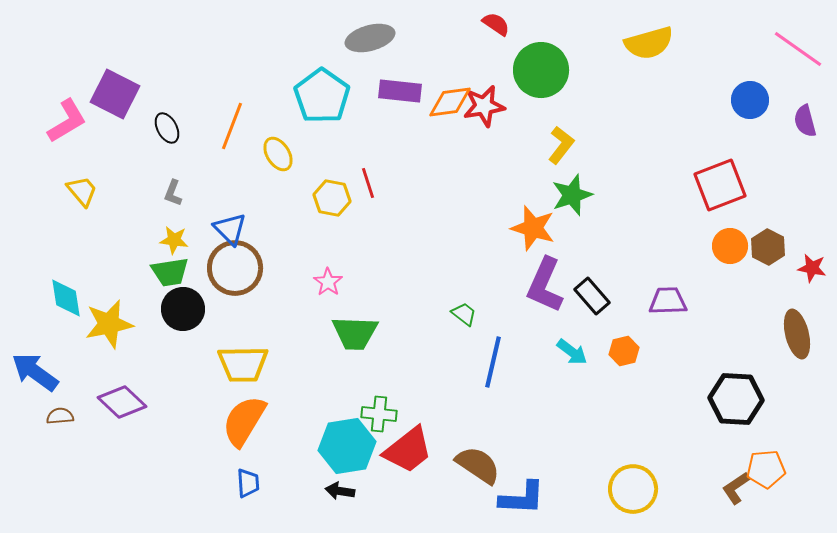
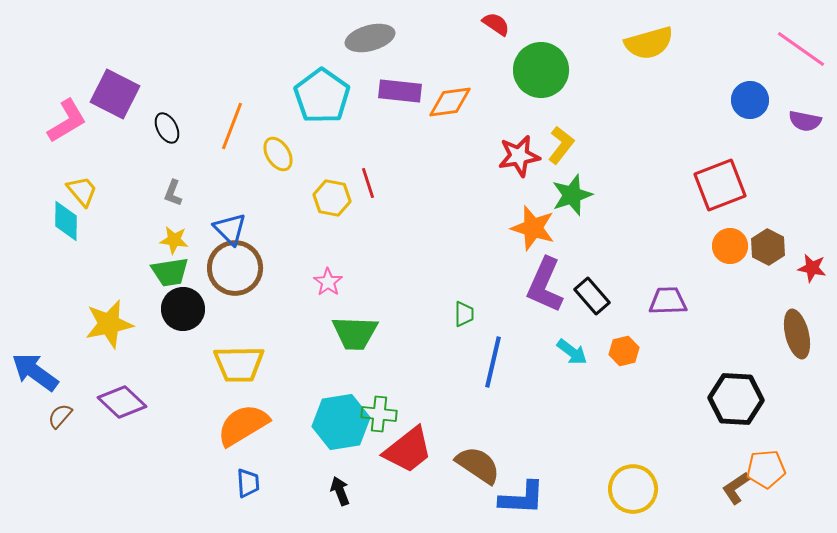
pink line at (798, 49): moved 3 px right
red star at (484, 106): moved 35 px right, 50 px down
purple semicircle at (805, 121): rotated 64 degrees counterclockwise
cyan diamond at (66, 298): moved 77 px up; rotated 9 degrees clockwise
green trapezoid at (464, 314): rotated 52 degrees clockwise
yellow trapezoid at (243, 364): moved 4 px left
brown semicircle at (60, 416): rotated 44 degrees counterclockwise
orange semicircle at (244, 421): moved 1 px left, 4 px down; rotated 28 degrees clockwise
cyan hexagon at (347, 446): moved 6 px left, 24 px up
black arrow at (340, 491): rotated 60 degrees clockwise
